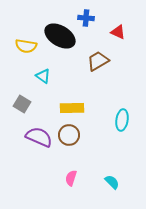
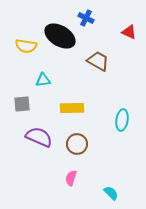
blue cross: rotated 21 degrees clockwise
red triangle: moved 11 px right
brown trapezoid: rotated 60 degrees clockwise
cyan triangle: moved 4 px down; rotated 42 degrees counterclockwise
gray square: rotated 36 degrees counterclockwise
brown circle: moved 8 px right, 9 px down
cyan semicircle: moved 1 px left, 11 px down
